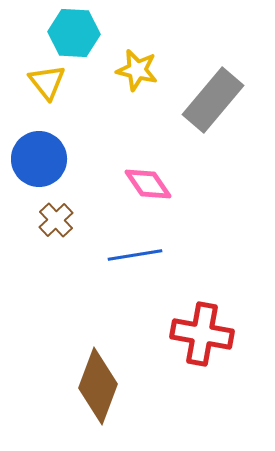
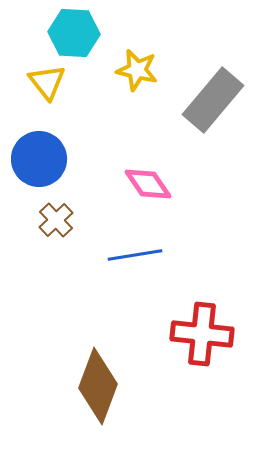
red cross: rotated 4 degrees counterclockwise
